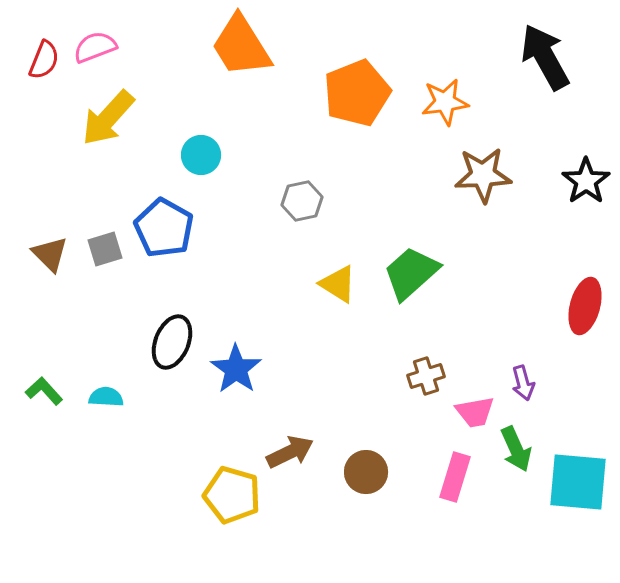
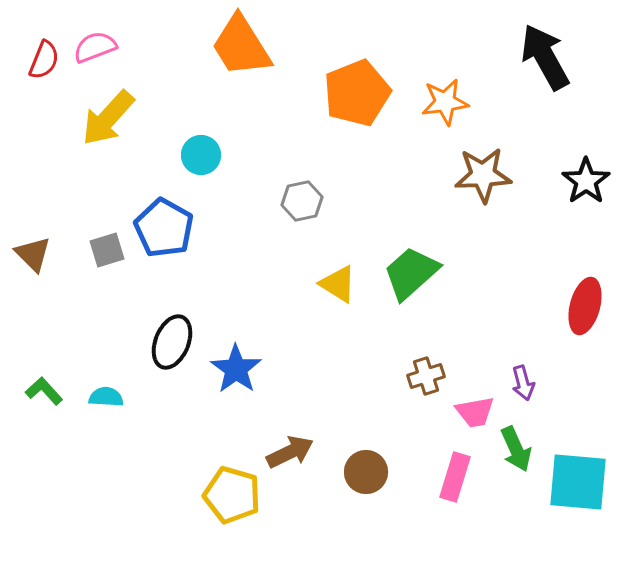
gray square: moved 2 px right, 1 px down
brown triangle: moved 17 px left
